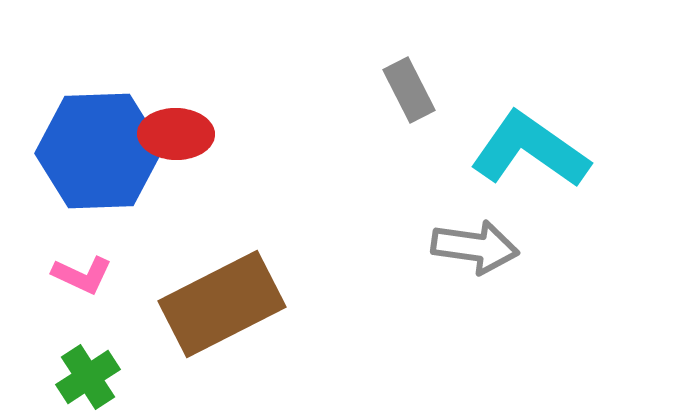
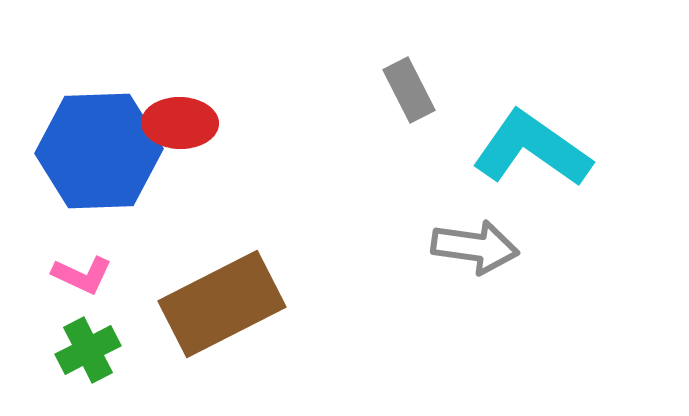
red ellipse: moved 4 px right, 11 px up
cyan L-shape: moved 2 px right, 1 px up
green cross: moved 27 px up; rotated 6 degrees clockwise
